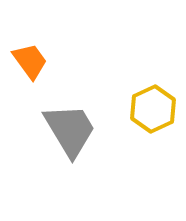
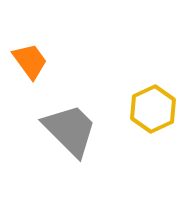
gray trapezoid: rotated 14 degrees counterclockwise
